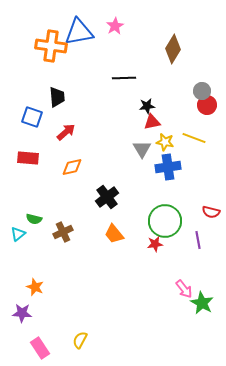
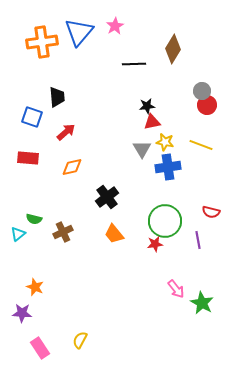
blue triangle: rotated 40 degrees counterclockwise
orange cross: moved 9 px left, 4 px up; rotated 16 degrees counterclockwise
black line: moved 10 px right, 14 px up
yellow line: moved 7 px right, 7 px down
pink arrow: moved 8 px left
